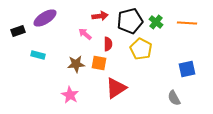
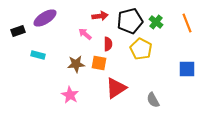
orange line: rotated 66 degrees clockwise
blue square: rotated 12 degrees clockwise
gray semicircle: moved 21 px left, 2 px down
